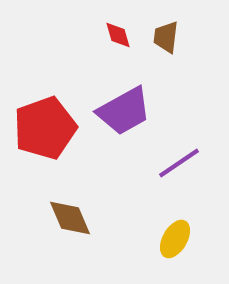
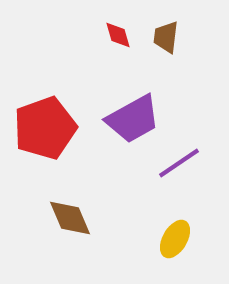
purple trapezoid: moved 9 px right, 8 px down
